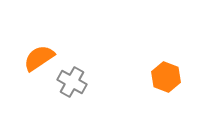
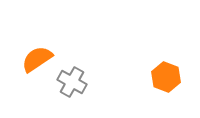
orange semicircle: moved 2 px left, 1 px down
